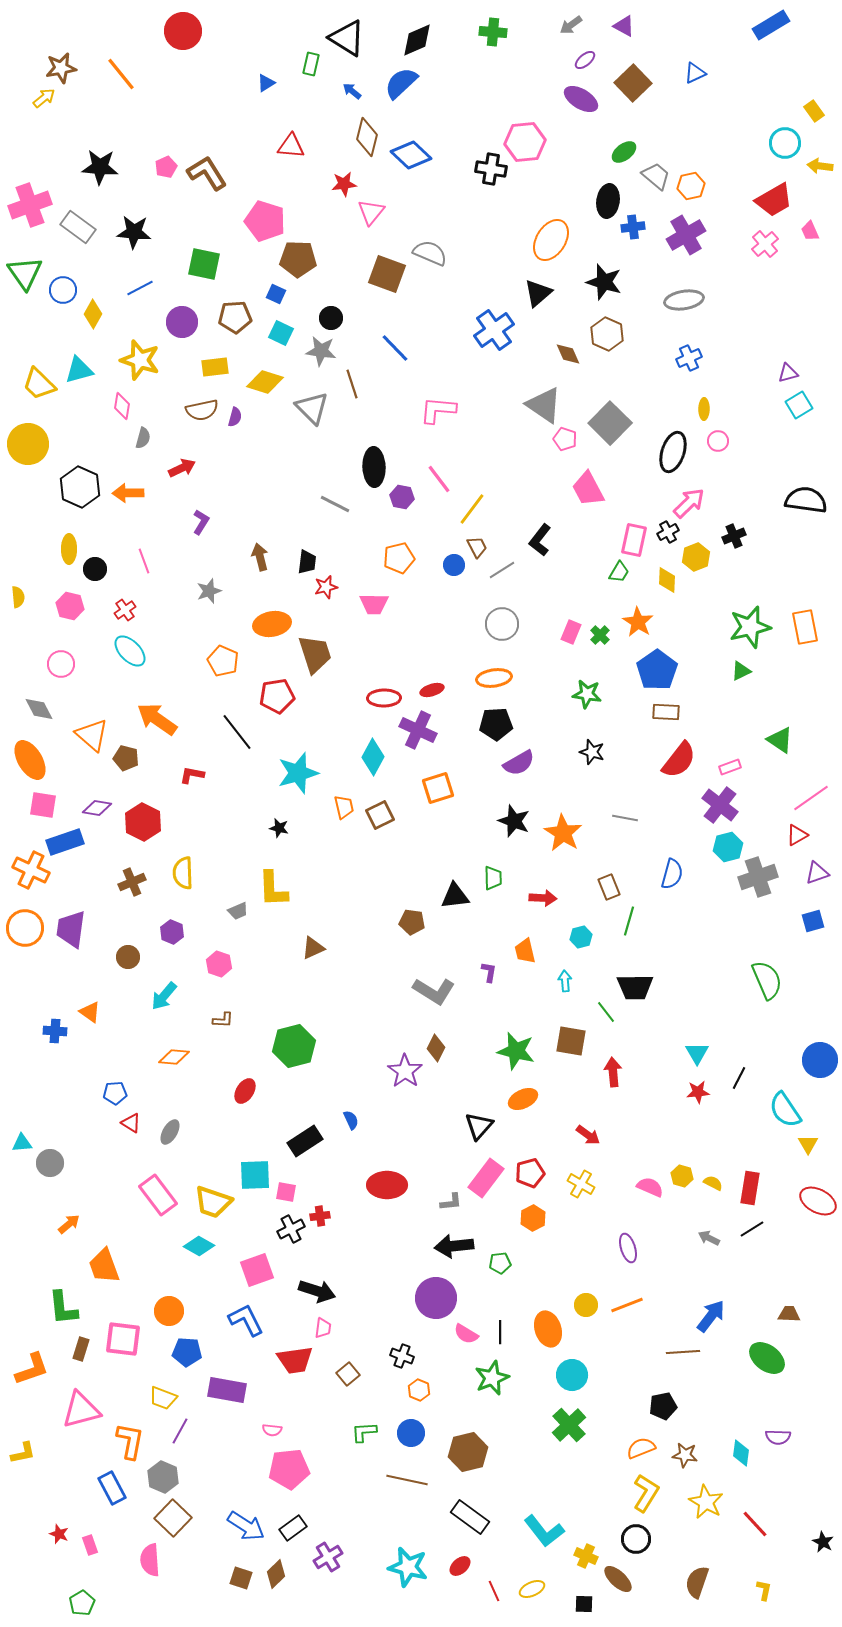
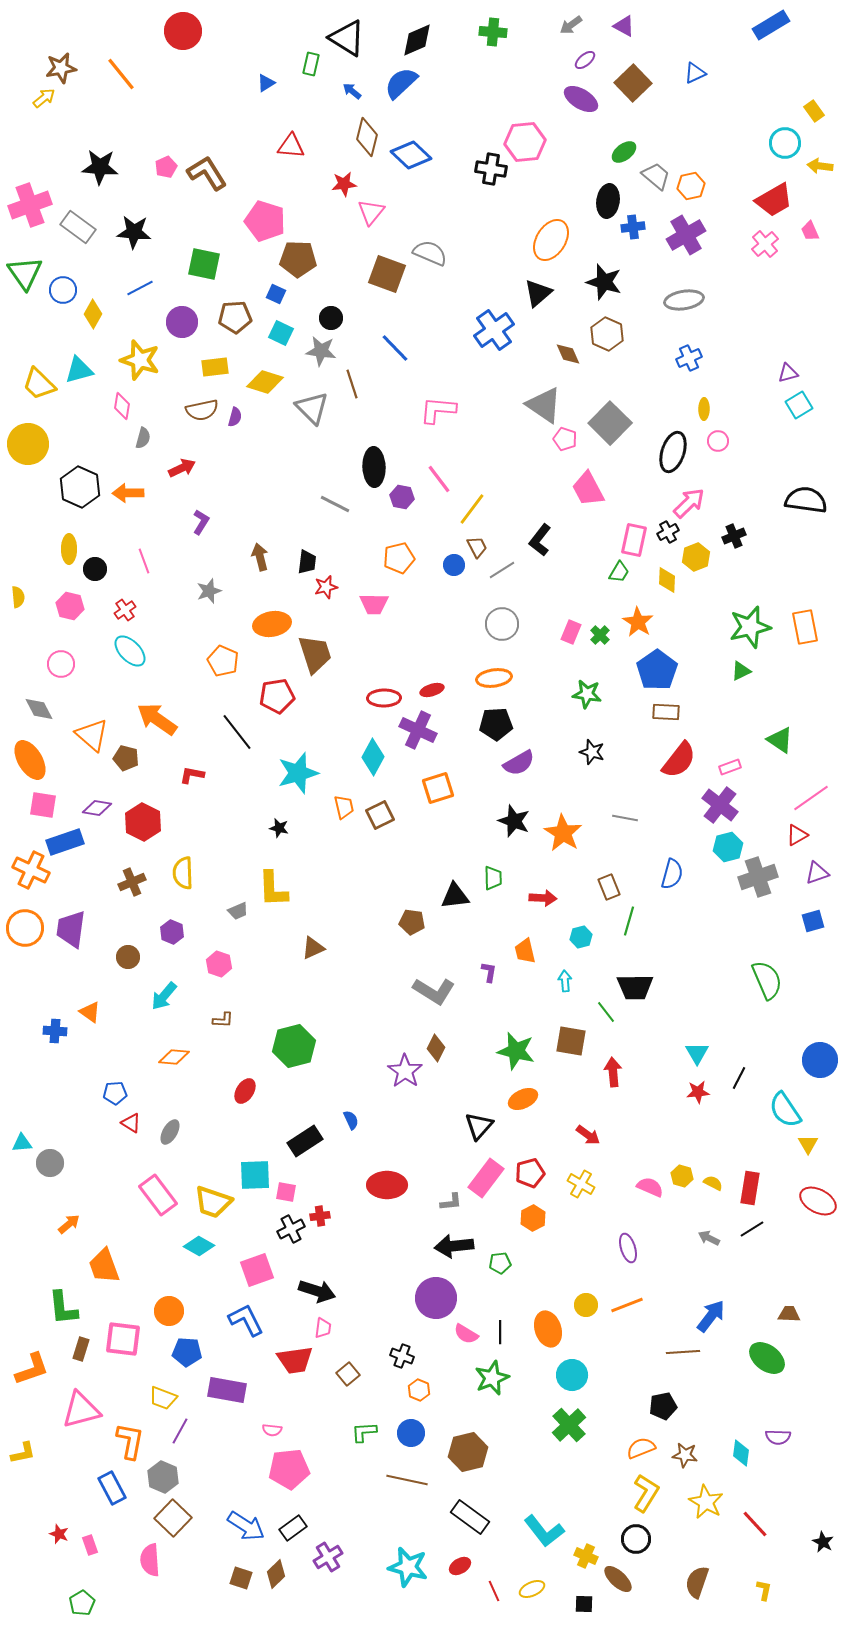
red ellipse at (460, 1566): rotated 10 degrees clockwise
